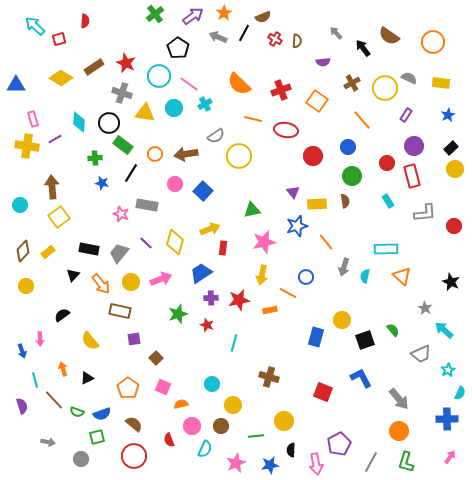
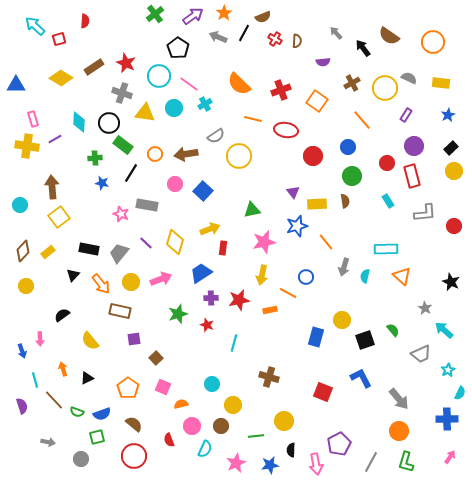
yellow circle at (455, 169): moved 1 px left, 2 px down
